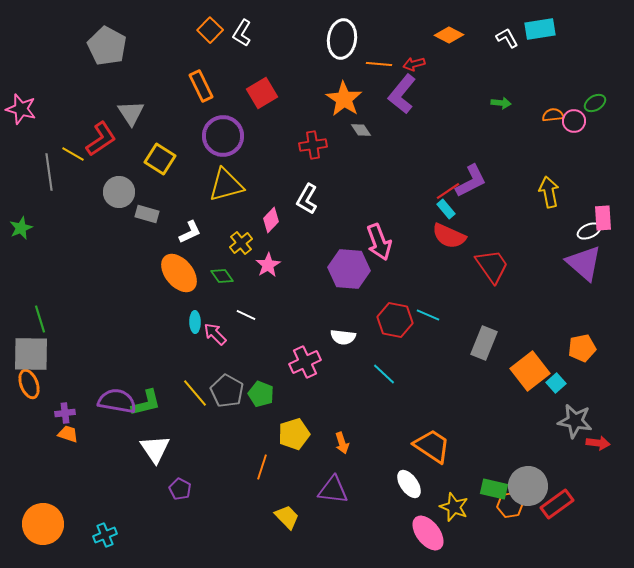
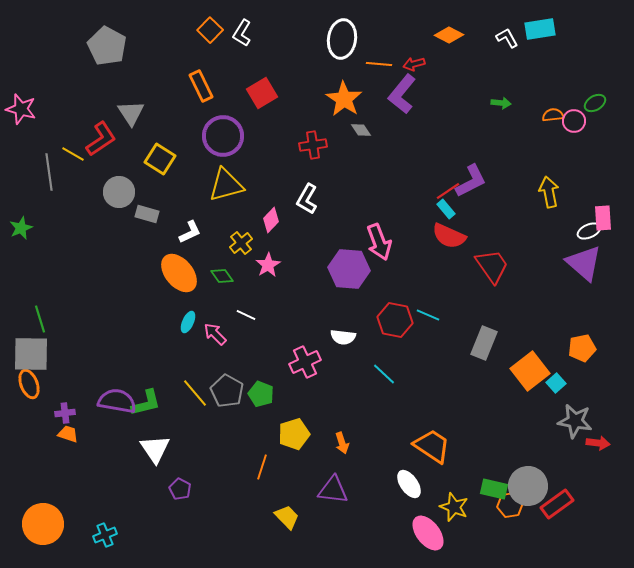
cyan ellipse at (195, 322): moved 7 px left; rotated 25 degrees clockwise
